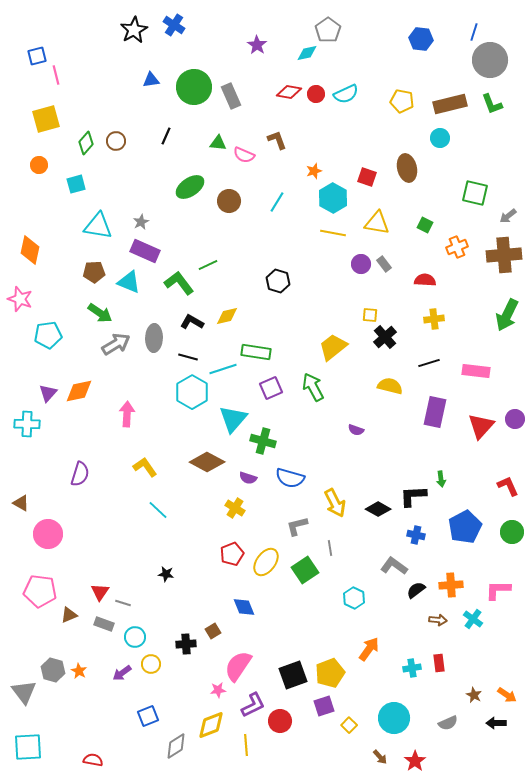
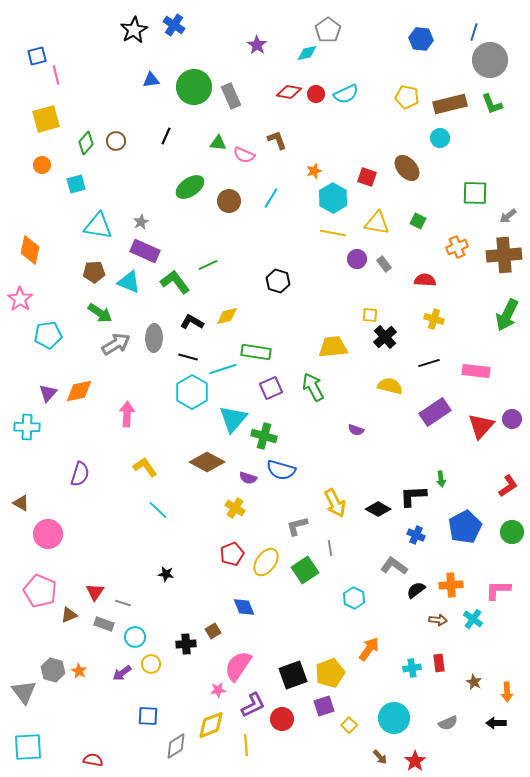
yellow pentagon at (402, 101): moved 5 px right, 4 px up
orange circle at (39, 165): moved 3 px right
brown ellipse at (407, 168): rotated 28 degrees counterclockwise
green square at (475, 193): rotated 12 degrees counterclockwise
cyan line at (277, 202): moved 6 px left, 4 px up
green square at (425, 225): moved 7 px left, 4 px up
purple circle at (361, 264): moved 4 px left, 5 px up
green L-shape at (179, 283): moved 4 px left, 1 px up
pink star at (20, 299): rotated 15 degrees clockwise
yellow cross at (434, 319): rotated 24 degrees clockwise
yellow trapezoid at (333, 347): rotated 32 degrees clockwise
purple rectangle at (435, 412): rotated 44 degrees clockwise
purple circle at (515, 419): moved 3 px left
cyan cross at (27, 424): moved 3 px down
green cross at (263, 441): moved 1 px right, 5 px up
blue semicircle at (290, 478): moved 9 px left, 8 px up
red L-shape at (508, 486): rotated 80 degrees clockwise
blue cross at (416, 535): rotated 12 degrees clockwise
pink pentagon at (40, 591): rotated 16 degrees clockwise
red triangle at (100, 592): moved 5 px left
brown star at (474, 695): moved 13 px up
orange arrow at (507, 695): moved 3 px up; rotated 54 degrees clockwise
blue square at (148, 716): rotated 25 degrees clockwise
red circle at (280, 721): moved 2 px right, 2 px up
